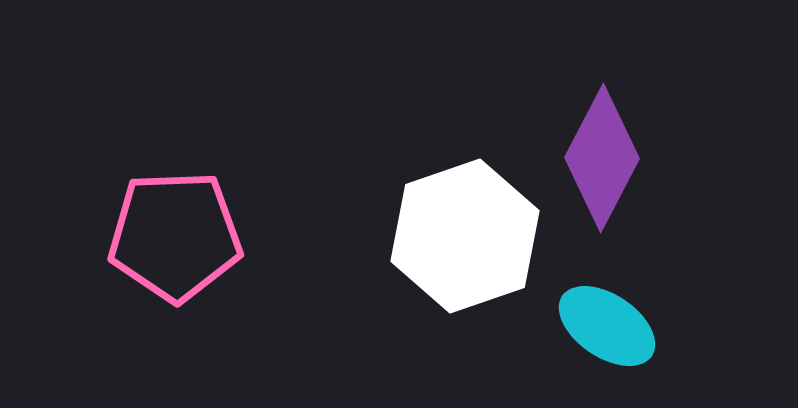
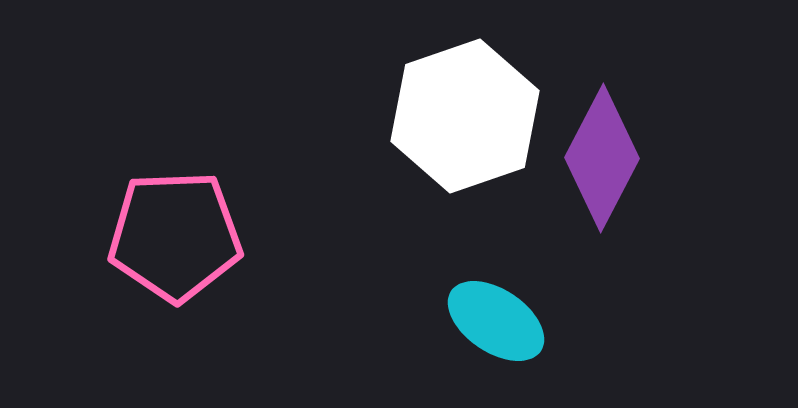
white hexagon: moved 120 px up
cyan ellipse: moved 111 px left, 5 px up
